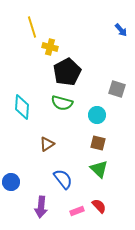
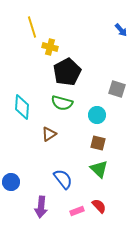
brown triangle: moved 2 px right, 10 px up
